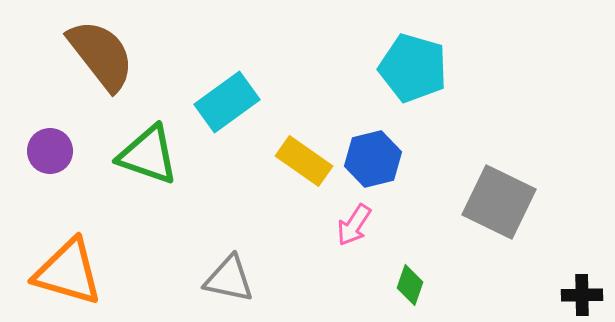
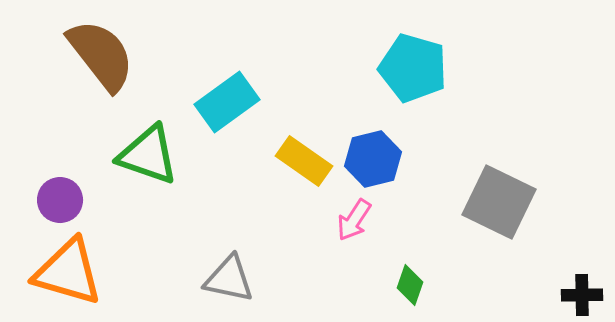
purple circle: moved 10 px right, 49 px down
pink arrow: moved 5 px up
